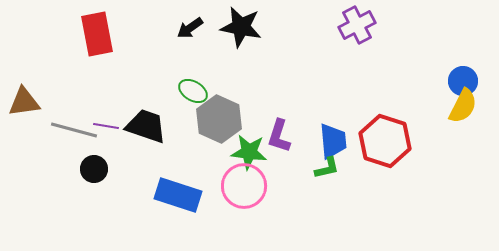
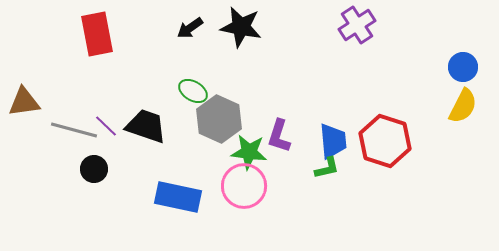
purple cross: rotated 6 degrees counterclockwise
blue circle: moved 14 px up
purple line: rotated 35 degrees clockwise
blue rectangle: moved 2 px down; rotated 6 degrees counterclockwise
